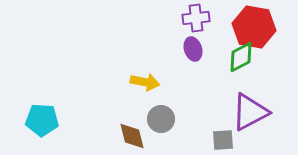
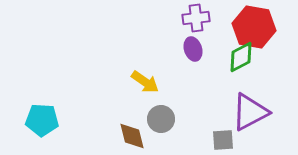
yellow arrow: rotated 24 degrees clockwise
